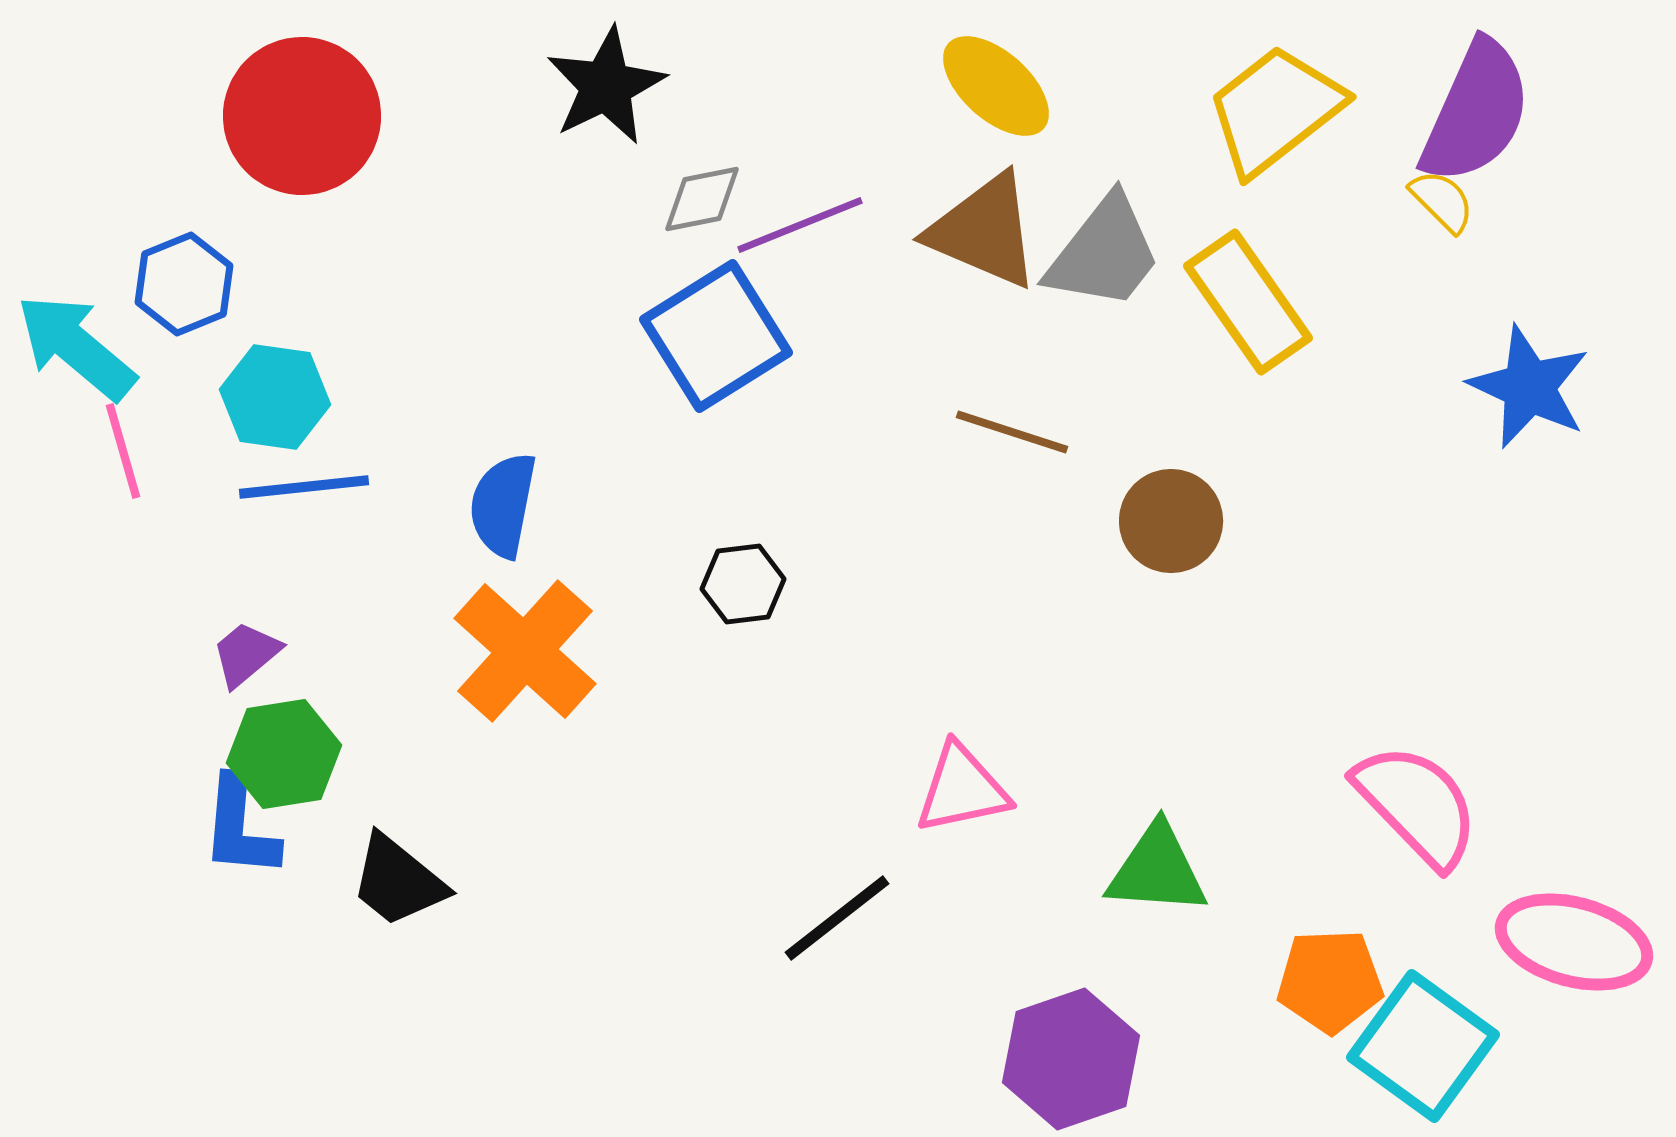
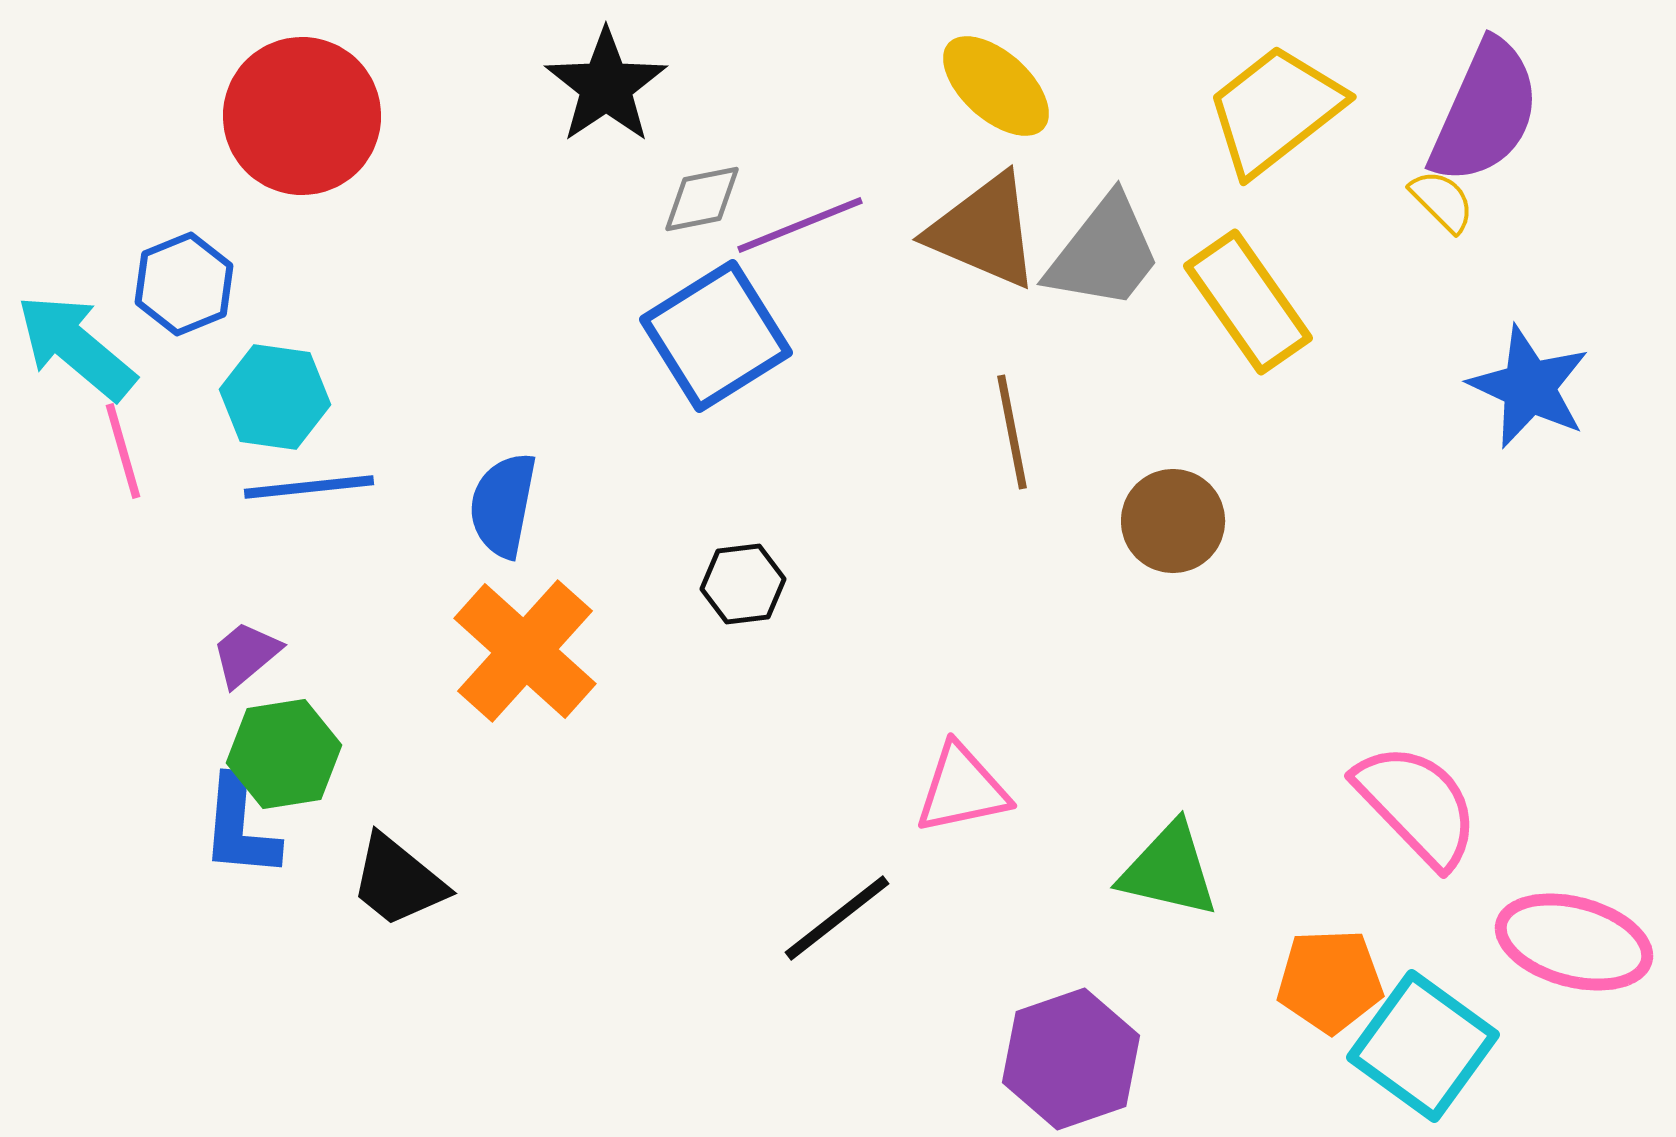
black star: rotated 8 degrees counterclockwise
purple semicircle: moved 9 px right
brown line: rotated 61 degrees clockwise
blue line: moved 5 px right
brown circle: moved 2 px right
green triangle: moved 12 px right; rotated 9 degrees clockwise
